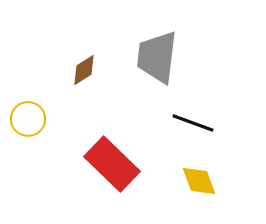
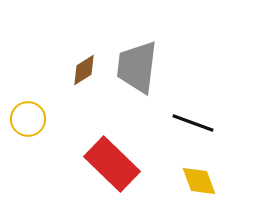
gray trapezoid: moved 20 px left, 10 px down
